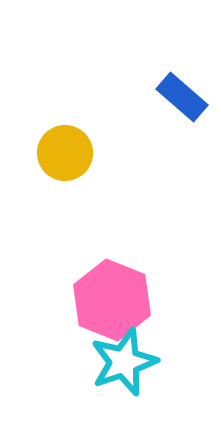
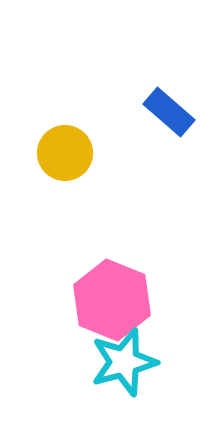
blue rectangle: moved 13 px left, 15 px down
cyan star: rotated 4 degrees clockwise
